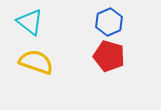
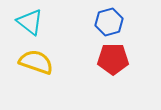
blue hexagon: rotated 8 degrees clockwise
red pentagon: moved 4 px right, 3 px down; rotated 16 degrees counterclockwise
